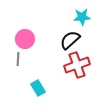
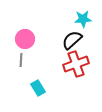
cyan star: moved 1 px right, 2 px down
black semicircle: moved 2 px right
gray line: moved 3 px right, 1 px down
red cross: moved 1 px left, 1 px up
